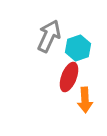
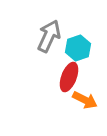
orange arrow: rotated 60 degrees counterclockwise
